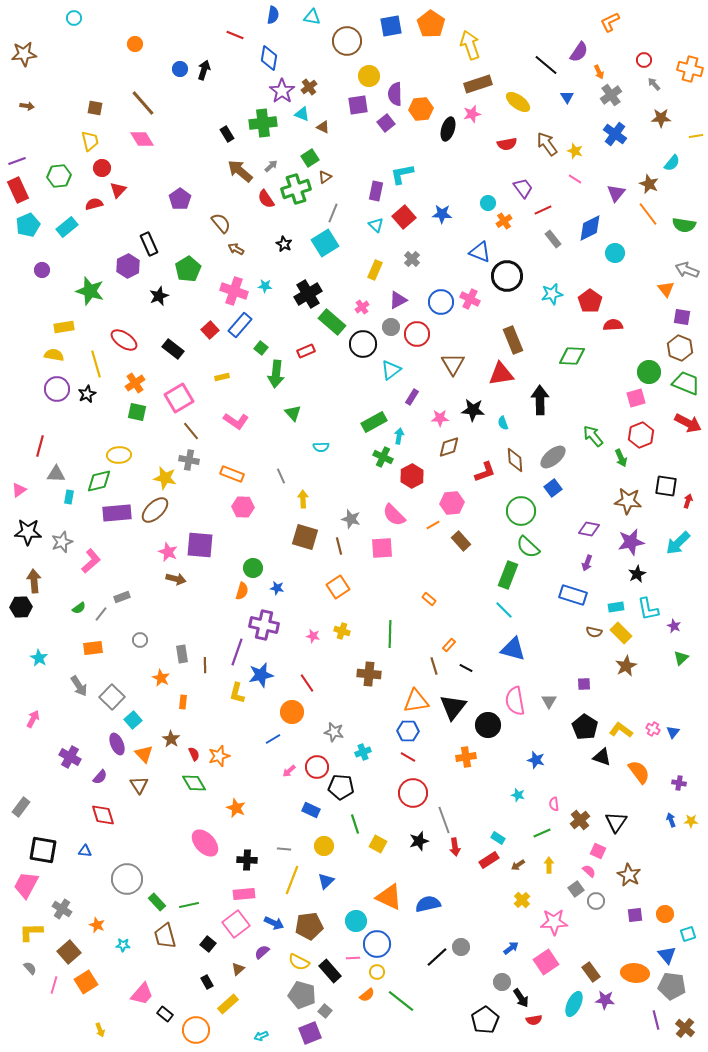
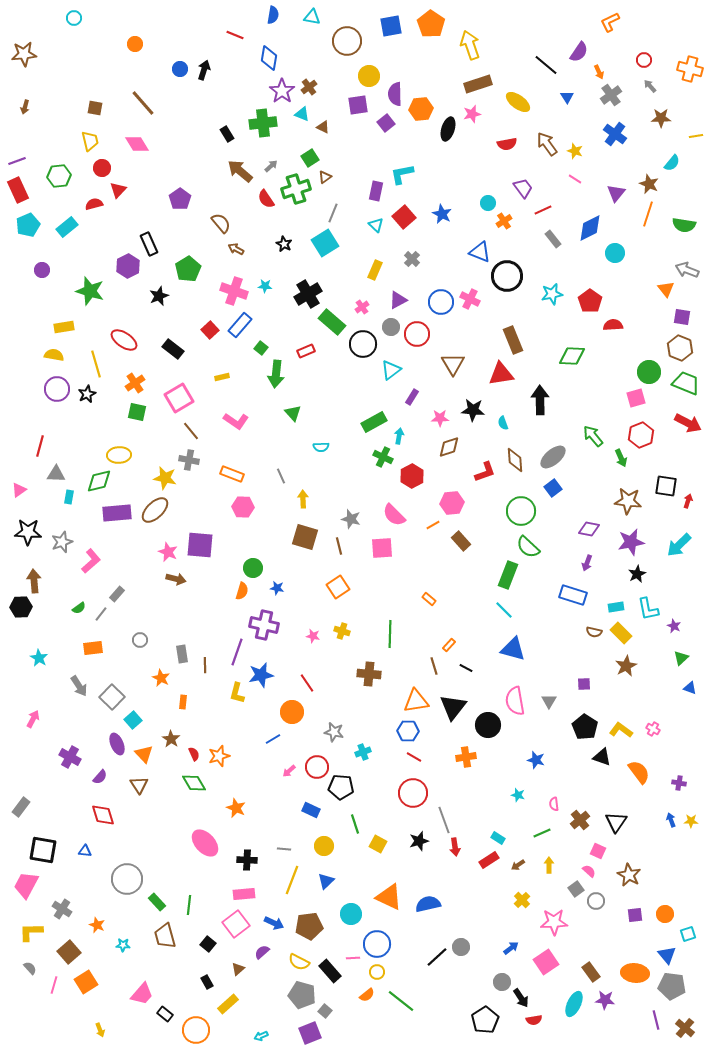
gray arrow at (654, 84): moved 4 px left, 2 px down
brown arrow at (27, 106): moved 2 px left, 1 px down; rotated 96 degrees clockwise
pink diamond at (142, 139): moved 5 px left, 5 px down
blue star at (442, 214): rotated 24 degrees clockwise
orange line at (648, 214): rotated 55 degrees clockwise
cyan arrow at (678, 543): moved 1 px right, 2 px down
gray rectangle at (122, 597): moved 5 px left, 3 px up; rotated 28 degrees counterclockwise
blue triangle at (673, 732): moved 17 px right, 44 px up; rotated 48 degrees counterclockwise
red line at (408, 757): moved 6 px right
green line at (189, 905): rotated 72 degrees counterclockwise
cyan circle at (356, 921): moved 5 px left, 7 px up
